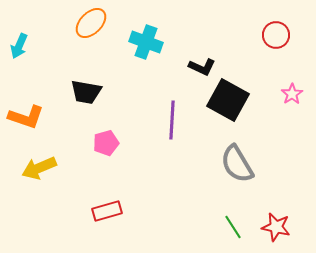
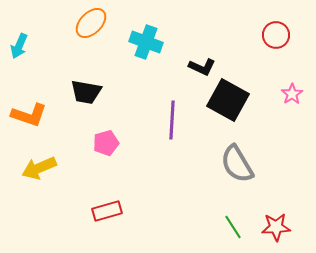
orange L-shape: moved 3 px right, 2 px up
red star: rotated 16 degrees counterclockwise
